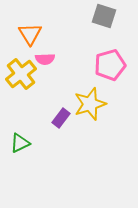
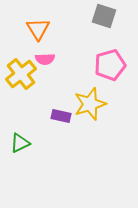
orange triangle: moved 8 px right, 5 px up
purple rectangle: moved 2 px up; rotated 66 degrees clockwise
